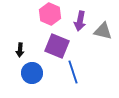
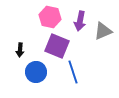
pink hexagon: moved 3 px down; rotated 10 degrees counterclockwise
gray triangle: rotated 36 degrees counterclockwise
blue circle: moved 4 px right, 1 px up
